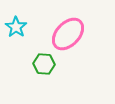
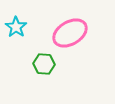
pink ellipse: moved 2 px right, 1 px up; rotated 16 degrees clockwise
